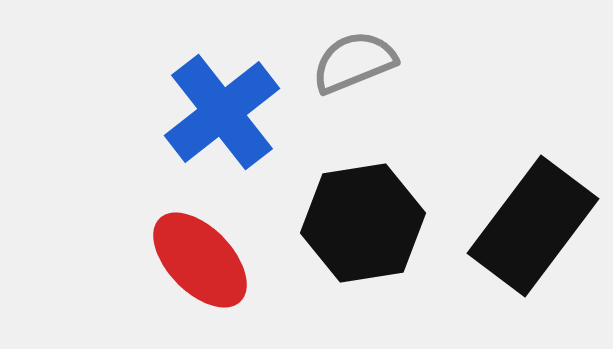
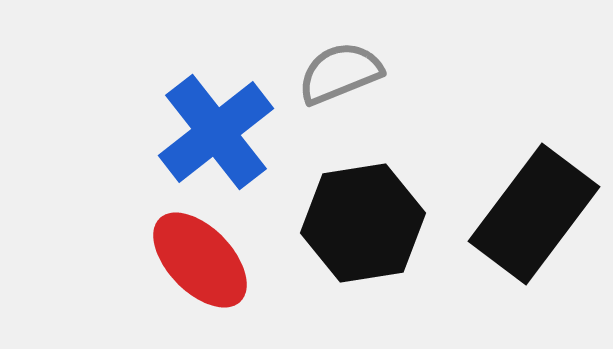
gray semicircle: moved 14 px left, 11 px down
blue cross: moved 6 px left, 20 px down
black rectangle: moved 1 px right, 12 px up
